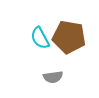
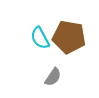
gray semicircle: rotated 48 degrees counterclockwise
